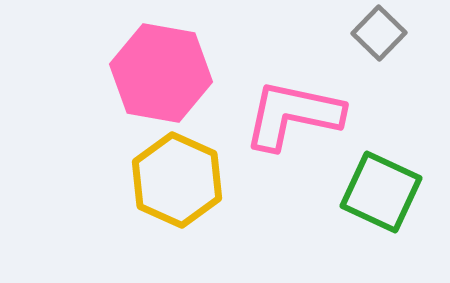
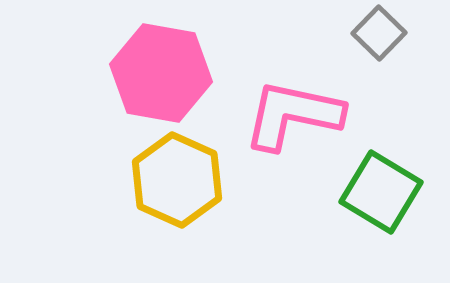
green square: rotated 6 degrees clockwise
